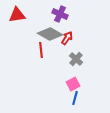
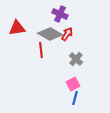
red triangle: moved 13 px down
red arrow: moved 4 px up
